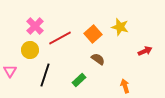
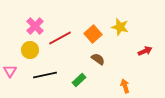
black line: rotated 60 degrees clockwise
